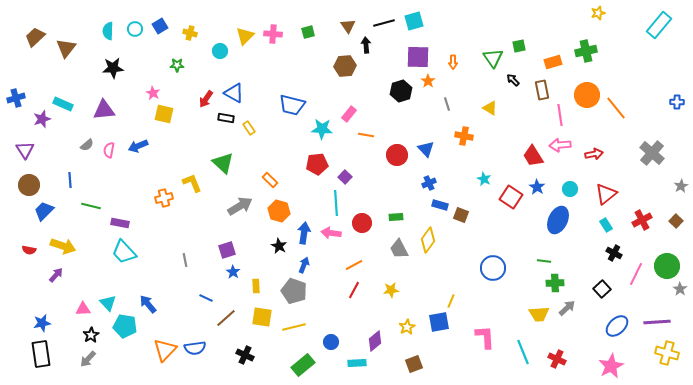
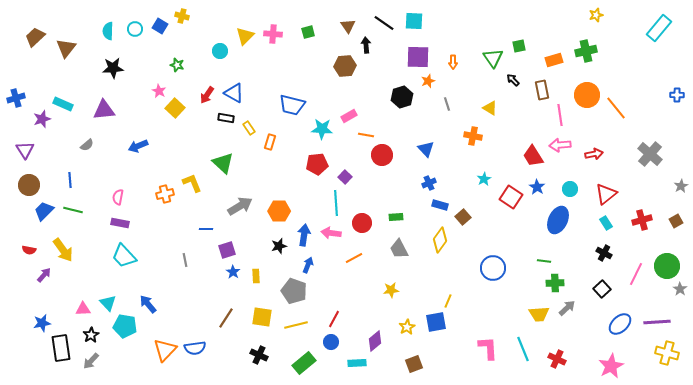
yellow star at (598, 13): moved 2 px left, 2 px down
cyan square at (414, 21): rotated 18 degrees clockwise
black line at (384, 23): rotated 50 degrees clockwise
cyan rectangle at (659, 25): moved 3 px down
blue square at (160, 26): rotated 28 degrees counterclockwise
yellow cross at (190, 33): moved 8 px left, 17 px up
orange rectangle at (553, 62): moved 1 px right, 2 px up
green star at (177, 65): rotated 16 degrees clockwise
orange star at (428, 81): rotated 16 degrees clockwise
black hexagon at (401, 91): moved 1 px right, 6 px down
pink star at (153, 93): moved 6 px right, 2 px up
red arrow at (206, 99): moved 1 px right, 4 px up
blue cross at (677, 102): moved 7 px up
yellow square at (164, 114): moved 11 px right, 6 px up; rotated 30 degrees clockwise
pink rectangle at (349, 114): moved 2 px down; rotated 21 degrees clockwise
orange cross at (464, 136): moved 9 px right
pink semicircle at (109, 150): moved 9 px right, 47 px down
gray cross at (652, 153): moved 2 px left, 1 px down
red circle at (397, 155): moved 15 px left
cyan star at (484, 179): rotated 16 degrees clockwise
orange rectangle at (270, 180): moved 38 px up; rotated 63 degrees clockwise
orange cross at (164, 198): moved 1 px right, 4 px up
green line at (91, 206): moved 18 px left, 4 px down
orange hexagon at (279, 211): rotated 15 degrees counterclockwise
brown square at (461, 215): moved 2 px right, 2 px down; rotated 28 degrees clockwise
red cross at (642, 220): rotated 12 degrees clockwise
brown square at (676, 221): rotated 16 degrees clockwise
cyan rectangle at (606, 225): moved 2 px up
blue arrow at (304, 233): moved 2 px down
yellow diamond at (428, 240): moved 12 px right
yellow arrow at (63, 246): moved 4 px down; rotated 35 degrees clockwise
black star at (279, 246): rotated 28 degrees clockwise
cyan trapezoid at (124, 252): moved 4 px down
black cross at (614, 253): moved 10 px left
blue arrow at (304, 265): moved 4 px right
orange line at (354, 265): moved 7 px up
purple arrow at (56, 275): moved 12 px left
yellow rectangle at (256, 286): moved 10 px up
red line at (354, 290): moved 20 px left, 29 px down
blue line at (206, 298): moved 69 px up; rotated 24 degrees counterclockwise
yellow line at (451, 301): moved 3 px left
brown line at (226, 318): rotated 15 degrees counterclockwise
blue square at (439, 322): moved 3 px left
blue ellipse at (617, 326): moved 3 px right, 2 px up
yellow line at (294, 327): moved 2 px right, 2 px up
pink L-shape at (485, 337): moved 3 px right, 11 px down
cyan line at (523, 352): moved 3 px up
black rectangle at (41, 354): moved 20 px right, 6 px up
black cross at (245, 355): moved 14 px right
gray arrow at (88, 359): moved 3 px right, 2 px down
green rectangle at (303, 365): moved 1 px right, 2 px up
